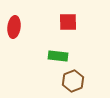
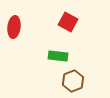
red square: rotated 30 degrees clockwise
